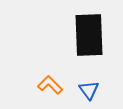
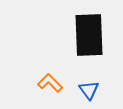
orange L-shape: moved 2 px up
